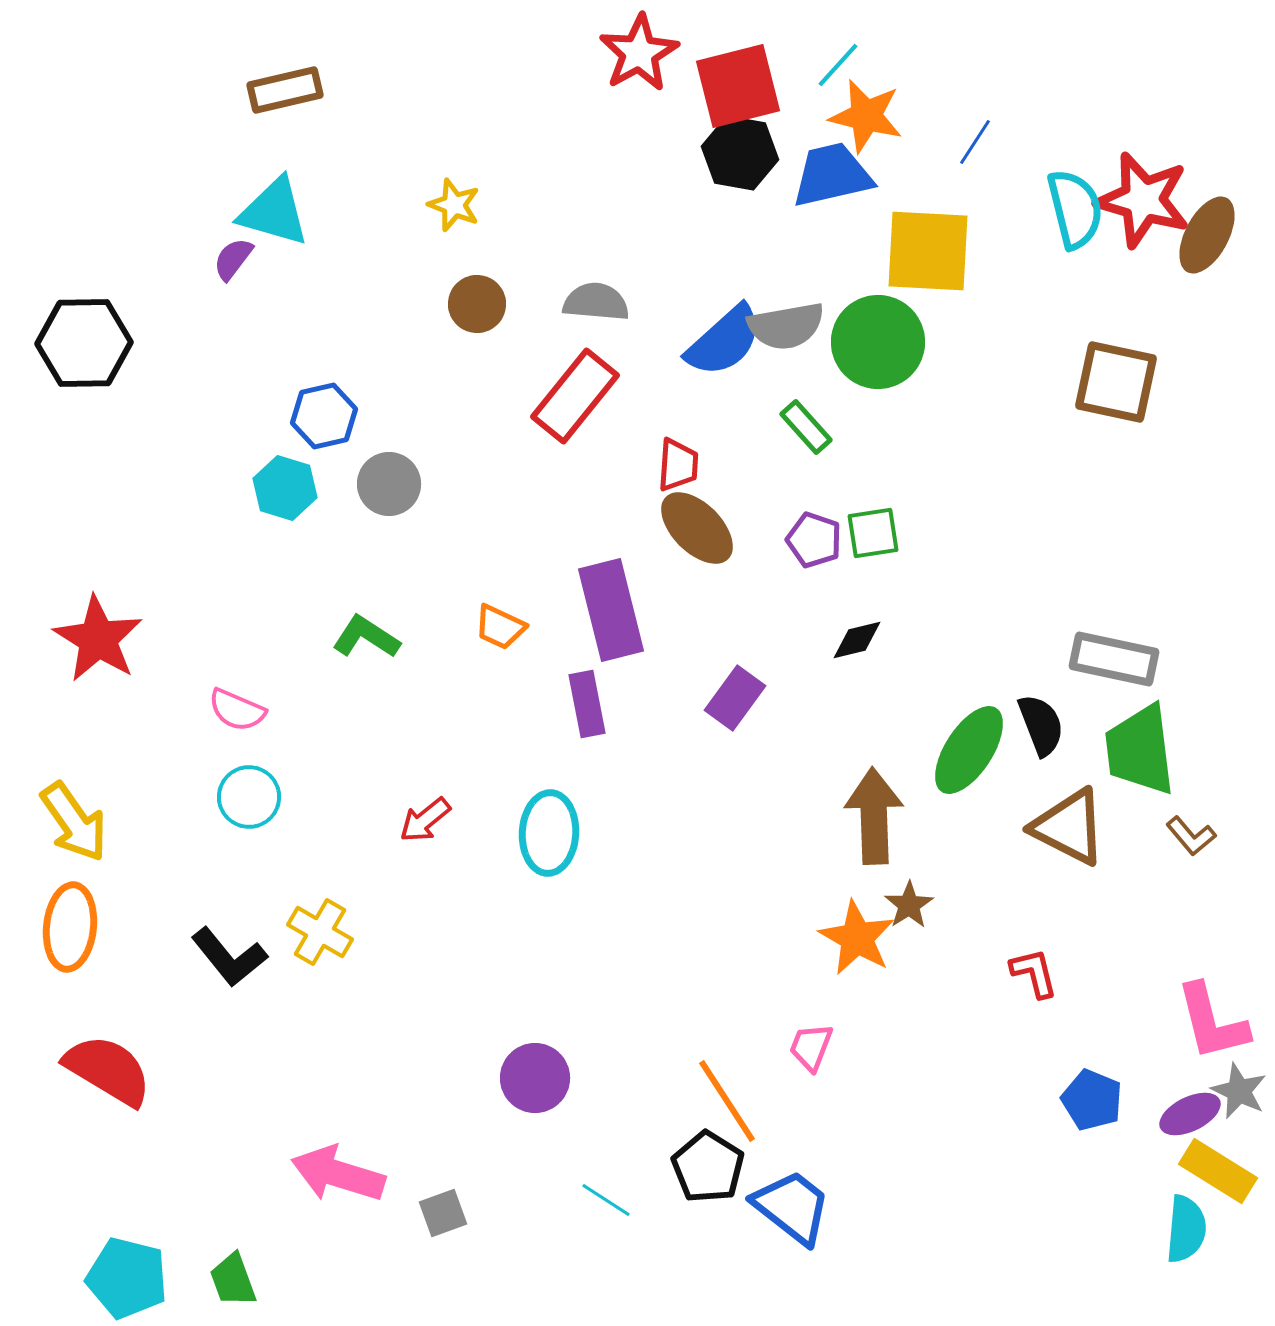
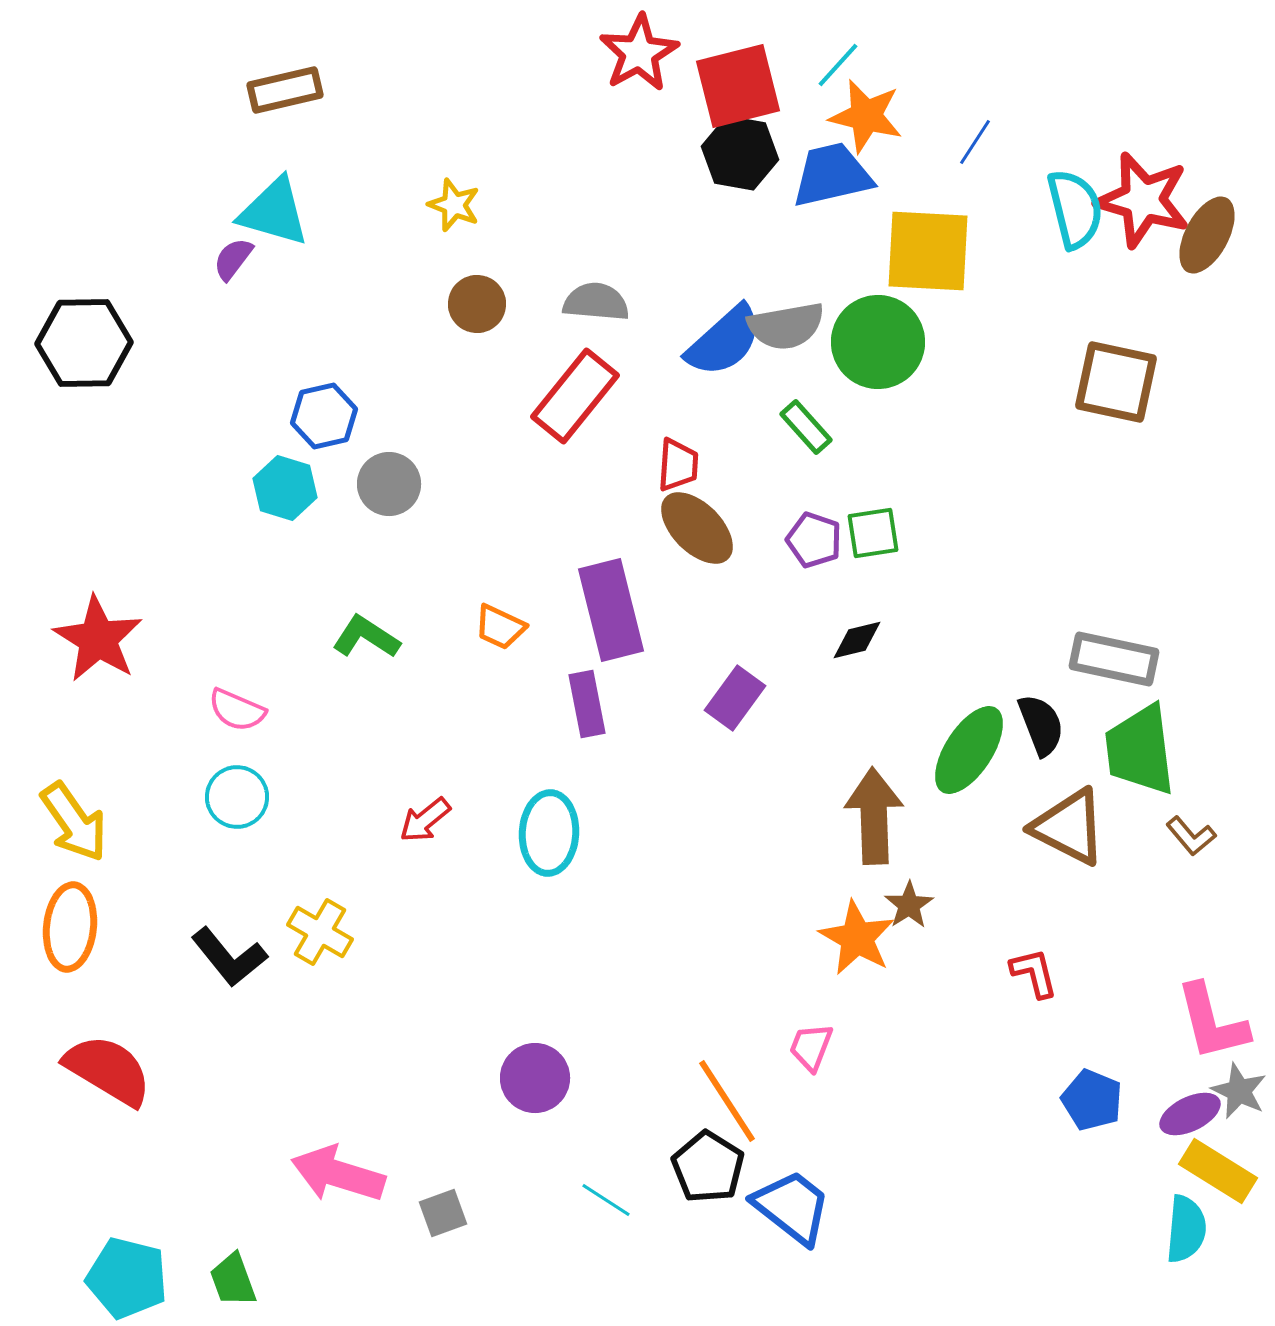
cyan circle at (249, 797): moved 12 px left
